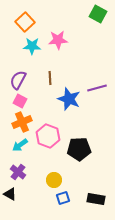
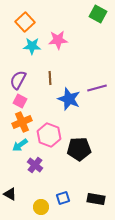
pink hexagon: moved 1 px right, 1 px up
purple cross: moved 17 px right, 7 px up
yellow circle: moved 13 px left, 27 px down
